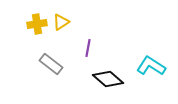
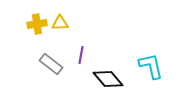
yellow triangle: moved 1 px left, 1 px down; rotated 30 degrees clockwise
purple line: moved 7 px left, 7 px down
cyan L-shape: rotated 44 degrees clockwise
black diamond: rotated 8 degrees clockwise
